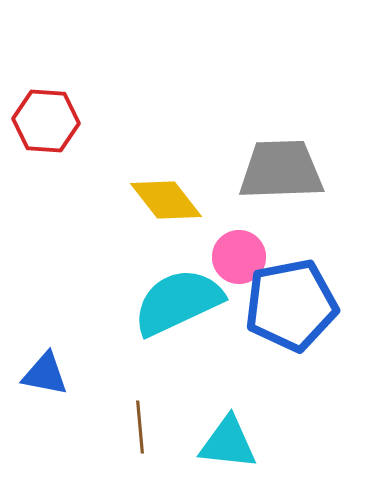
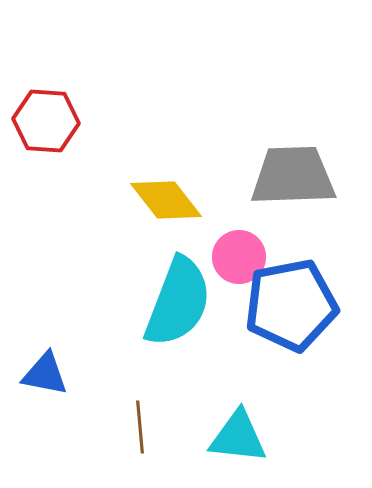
gray trapezoid: moved 12 px right, 6 px down
cyan semicircle: rotated 136 degrees clockwise
cyan triangle: moved 10 px right, 6 px up
